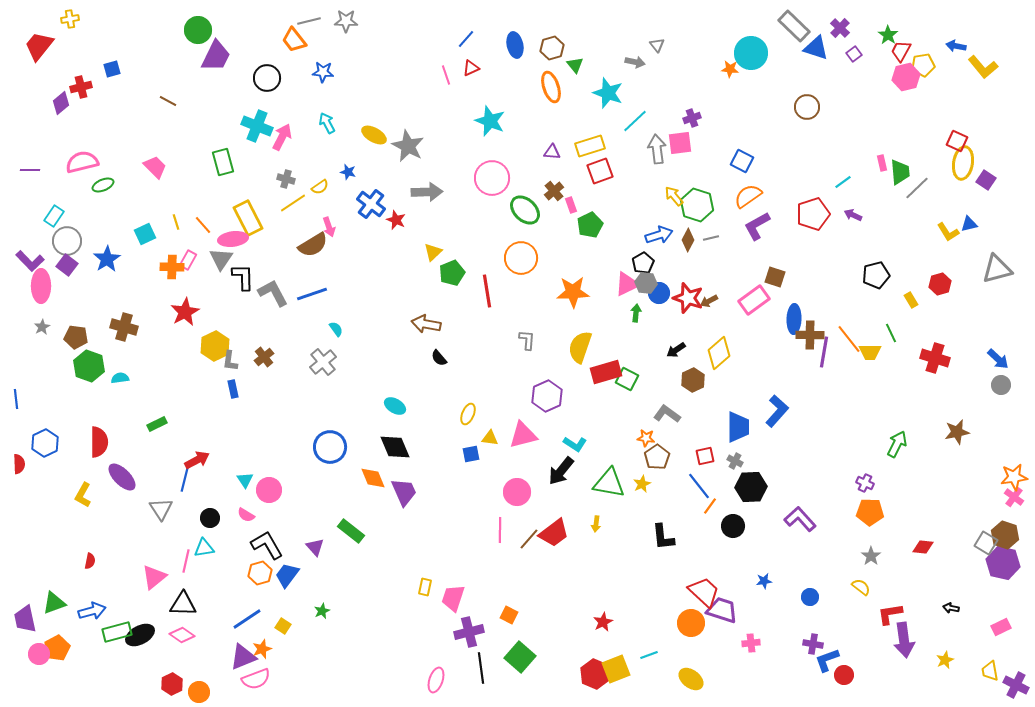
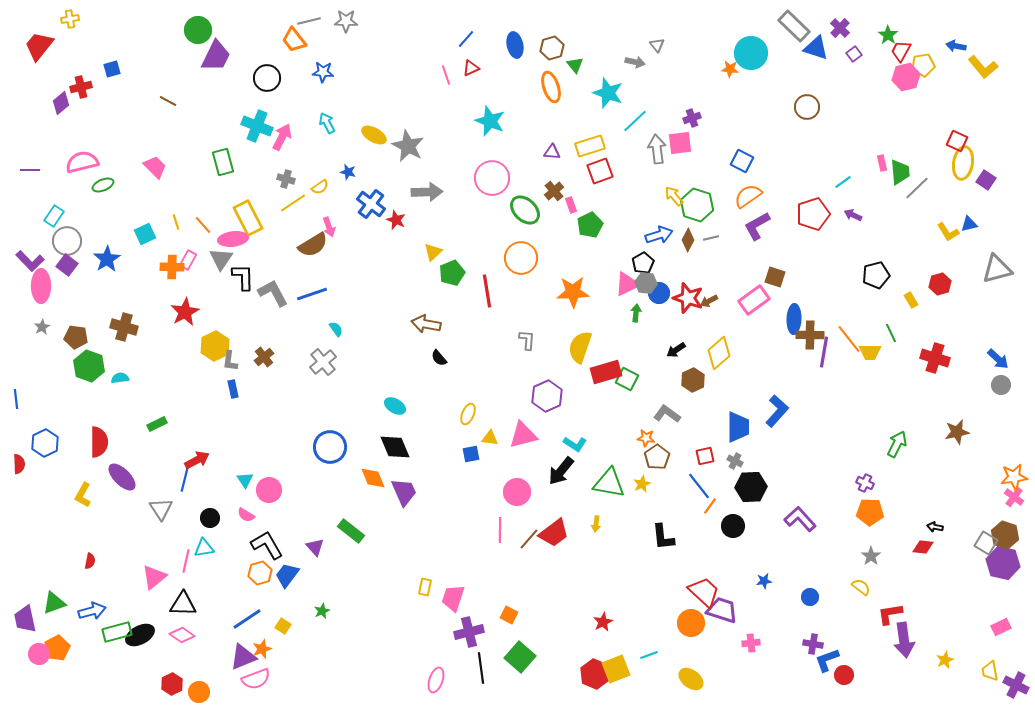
black arrow at (951, 608): moved 16 px left, 81 px up
